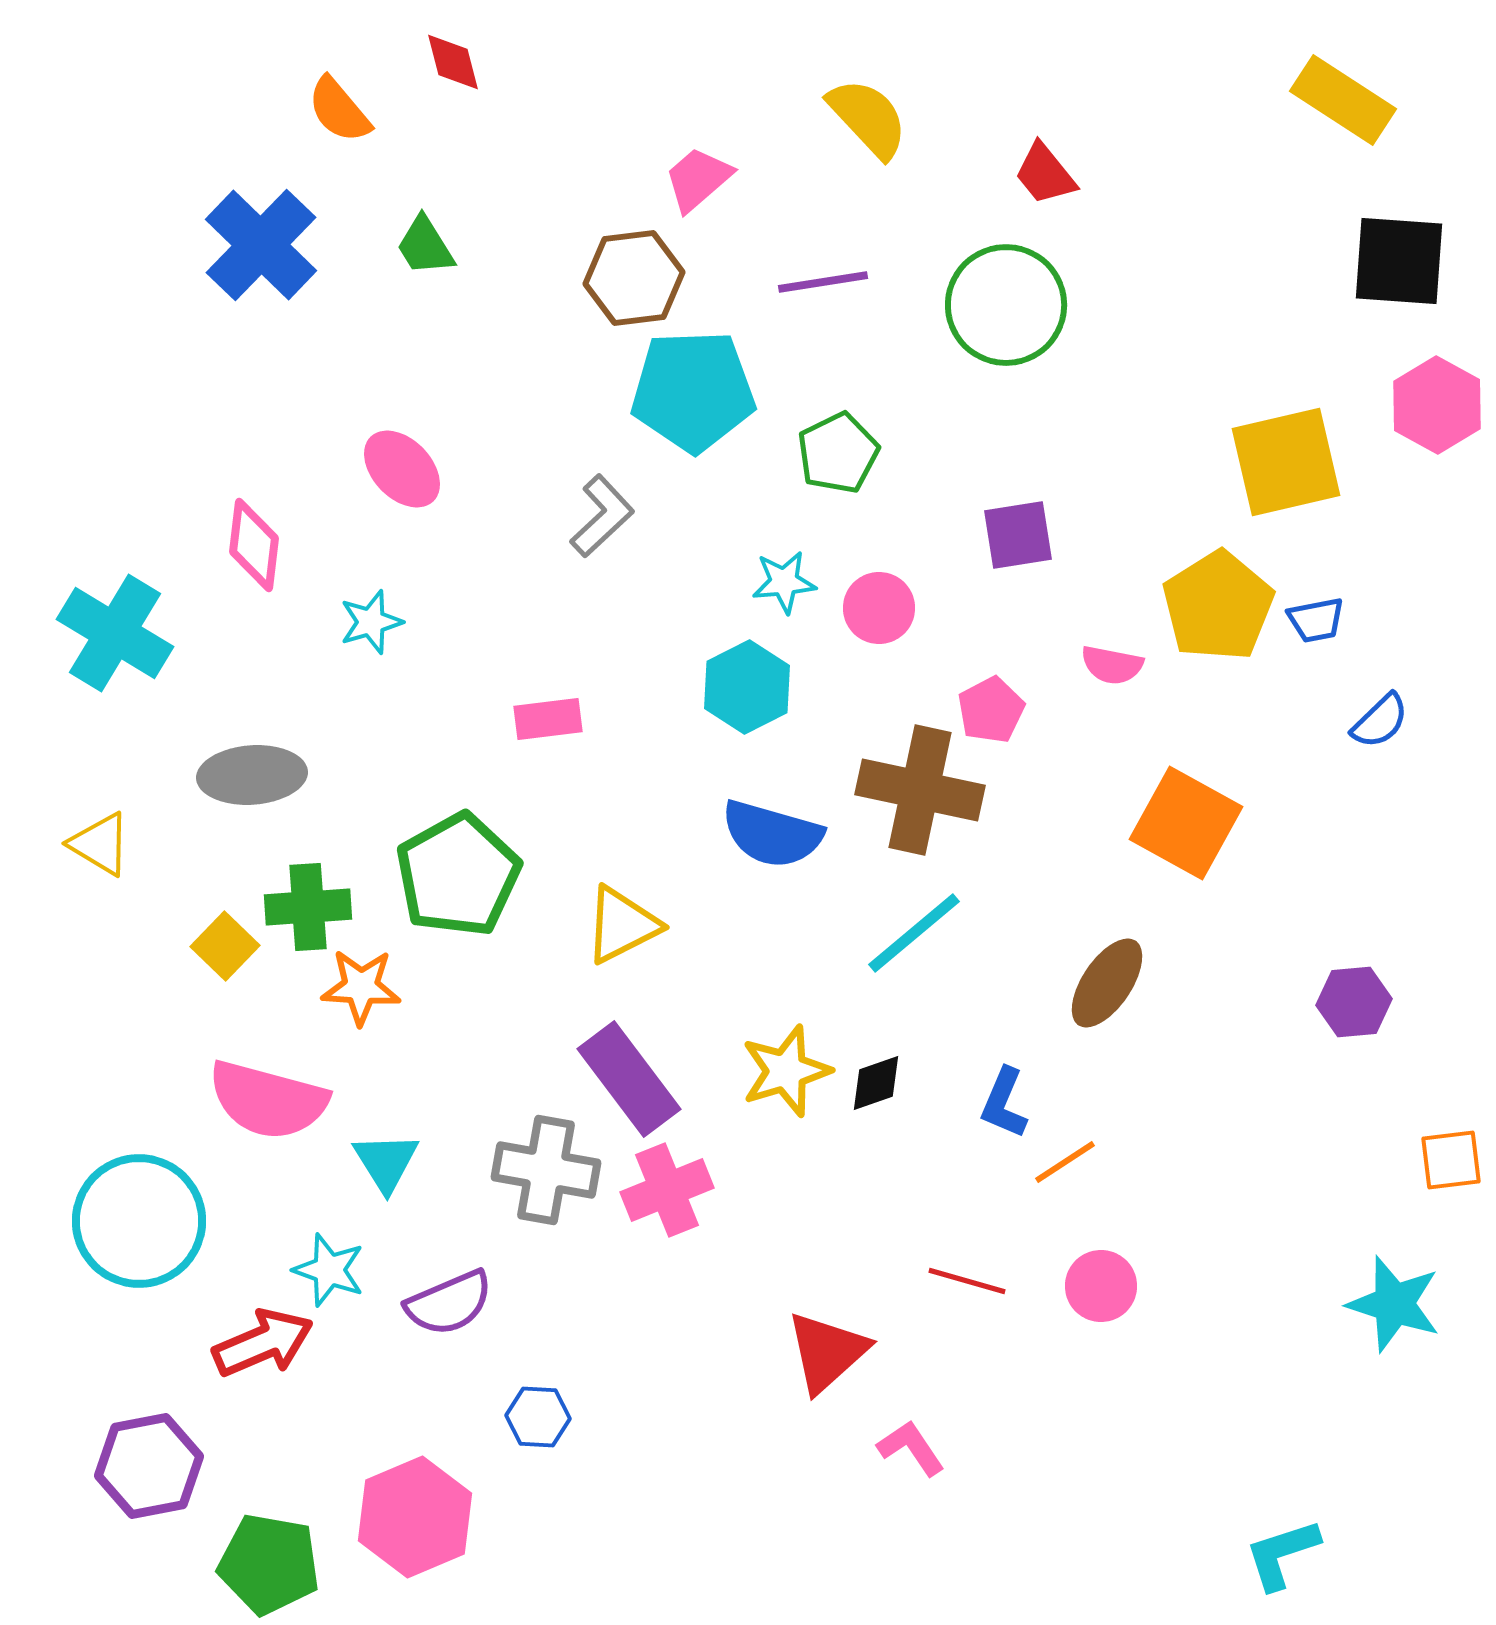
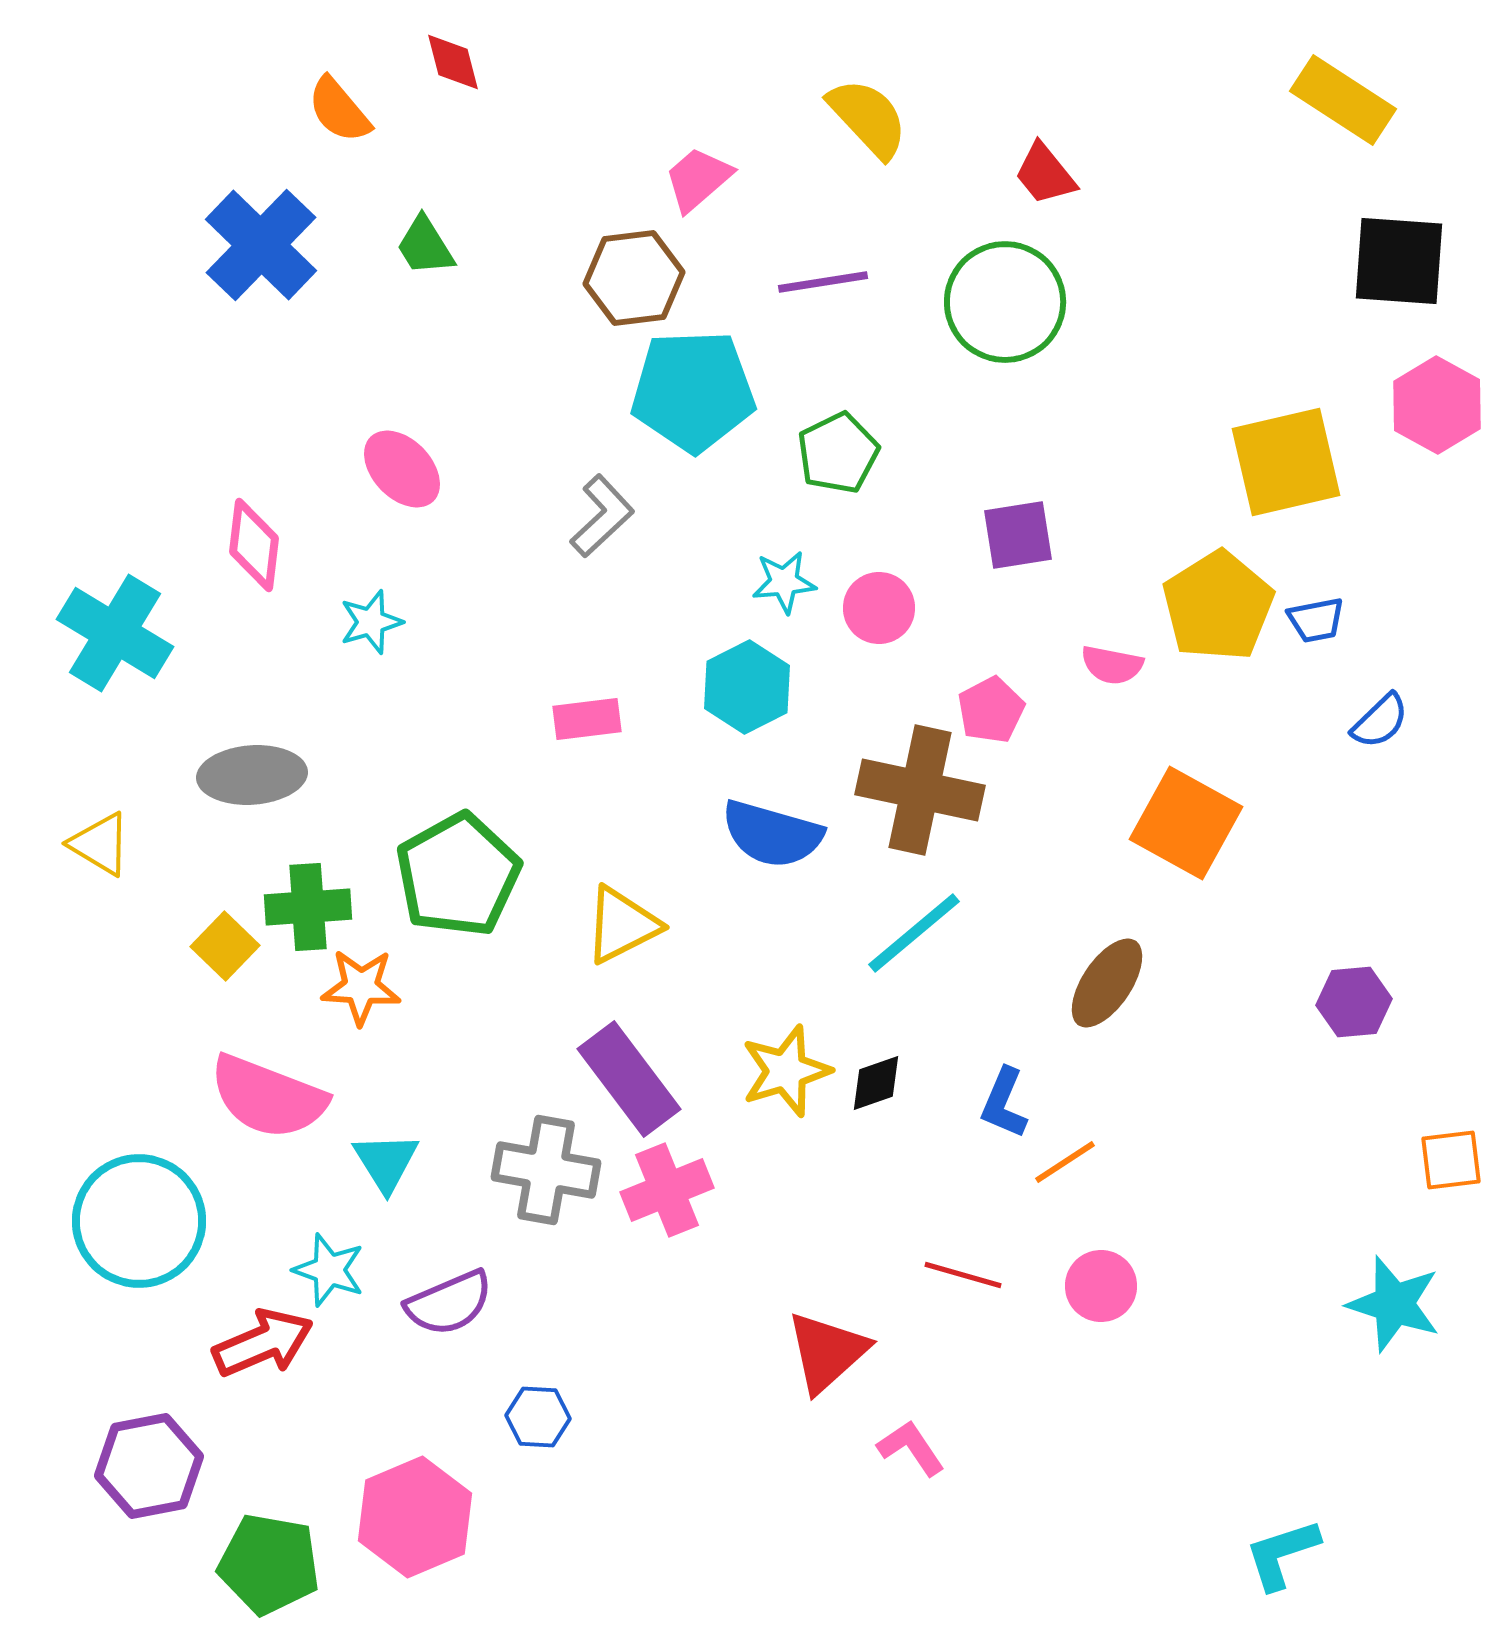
green circle at (1006, 305): moved 1 px left, 3 px up
pink rectangle at (548, 719): moved 39 px right
pink semicircle at (268, 1100): moved 3 px up; rotated 6 degrees clockwise
red line at (967, 1281): moved 4 px left, 6 px up
